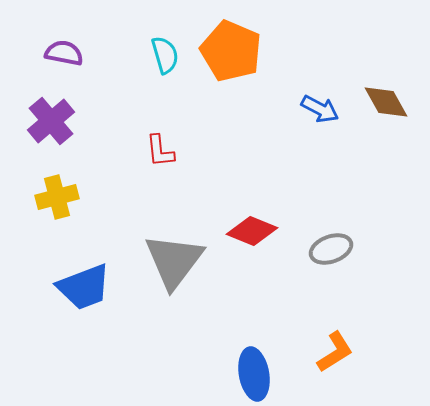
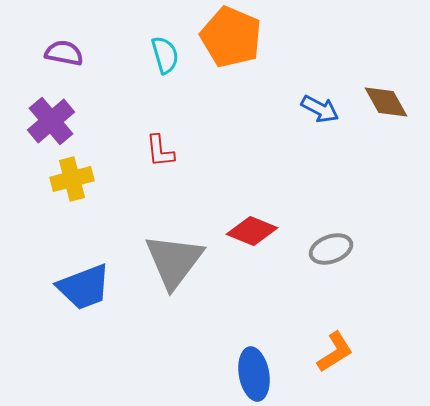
orange pentagon: moved 14 px up
yellow cross: moved 15 px right, 18 px up
